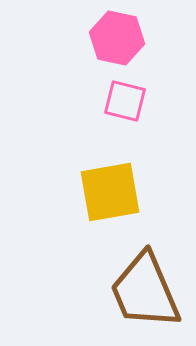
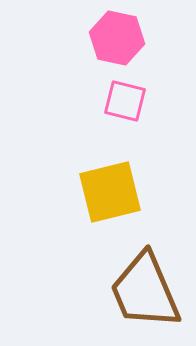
yellow square: rotated 4 degrees counterclockwise
